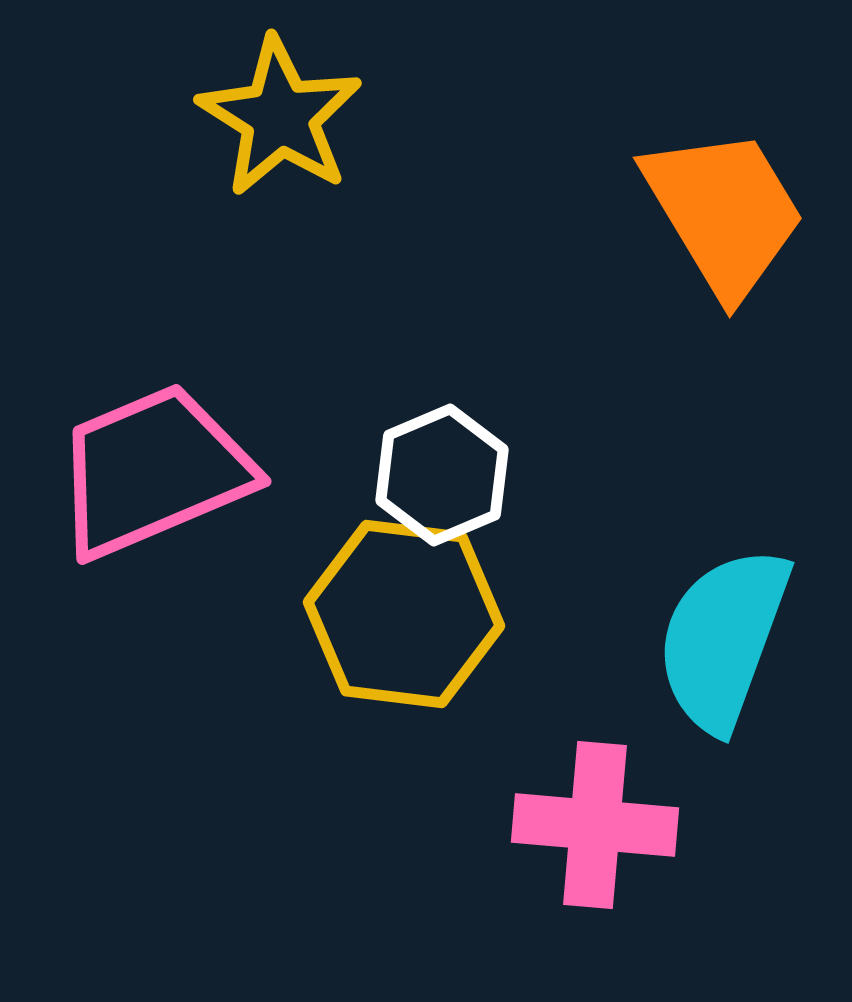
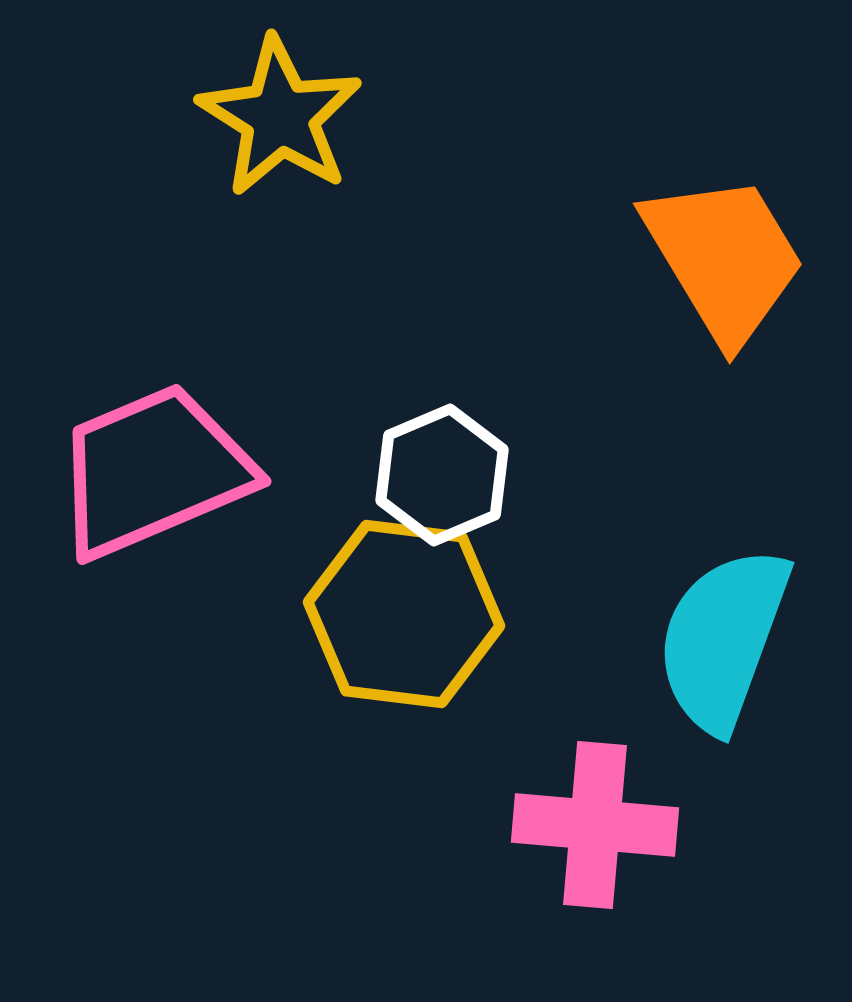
orange trapezoid: moved 46 px down
